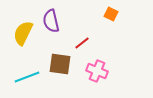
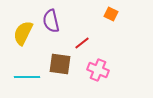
pink cross: moved 1 px right, 1 px up
cyan line: rotated 20 degrees clockwise
